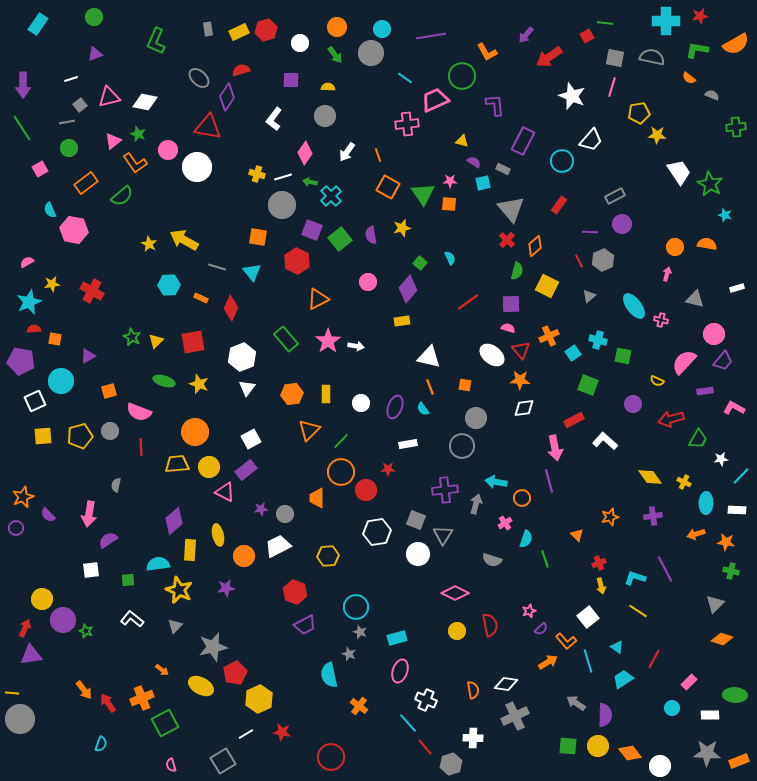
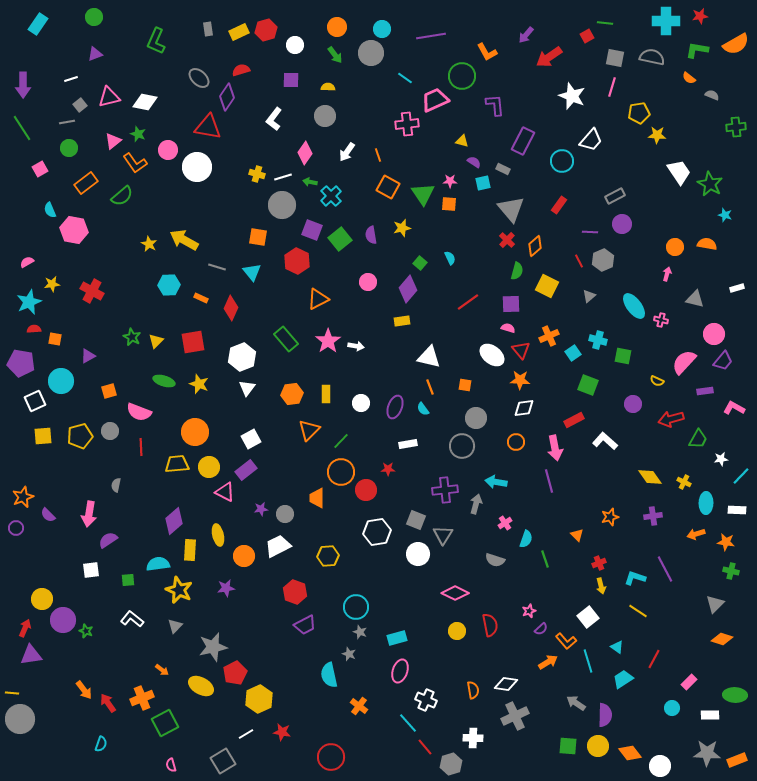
white circle at (300, 43): moved 5 px left, 2 px down
purple pentagon at (21, 361): moved 2 px down
orange circle at (522, 498): moved 6 px left, 56 px up
gray semicircle at (492, 560): moved 3 px right
orange rectangle at (739, 761): moved 2 px left, 1 px up
